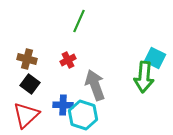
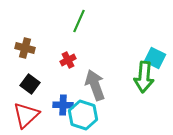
brown cross: moved 2 px left, 11 px up
